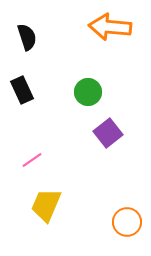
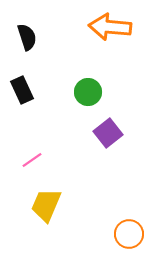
orange circle: moved 2 px right, 12 px down
